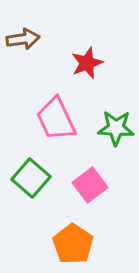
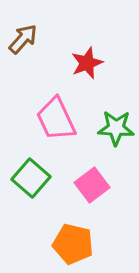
brown arrow: rotated 40 degrees counterclockwise
pink square: moved 2 px right
orange pentagon: rotated 21 degrees counterclockwise
